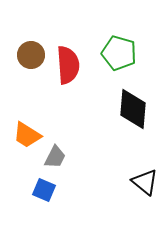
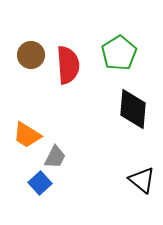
green pentagon: rotated 24 degrees clockwise
black triangle: moved 3 px left, 2 px up
blue square: moved 4 px left, 7 px up; rotated 25 degrees clockwise
